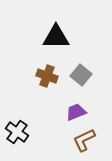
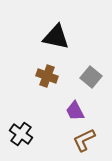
black triangle: rotated 12 degrees clockwise
gray square: moved 10 px right, 2 px down
purple trapezoid: moved 1 px left, 1 px up; rotated 95 degrees counterclockwise
black cross: moved 4 px right, 2 px down
